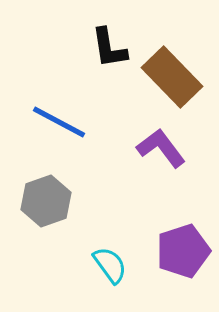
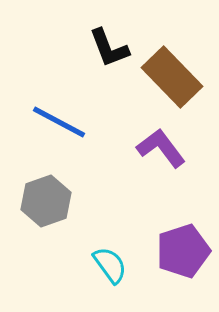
black L-shape: rotated 12 degrees counterclockwise
